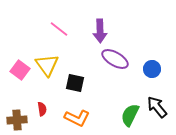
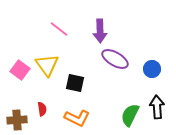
black arrow: rotated 35 degrees clockwise
